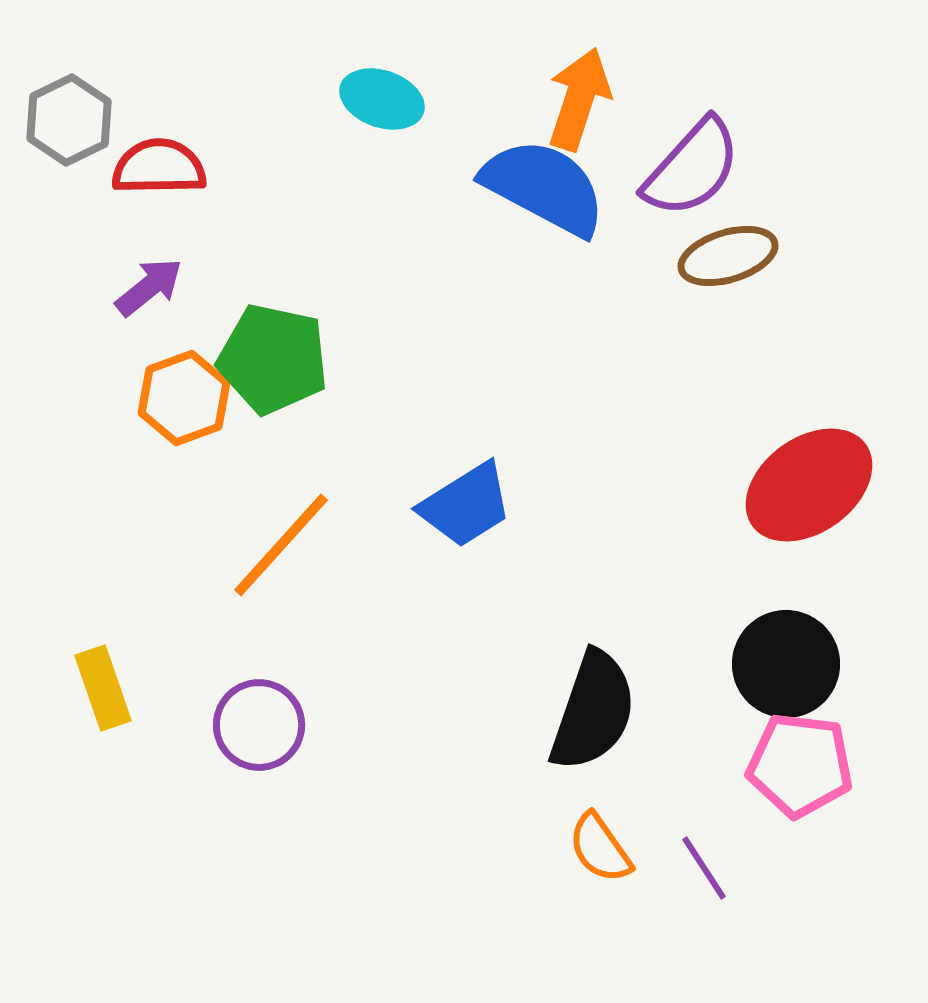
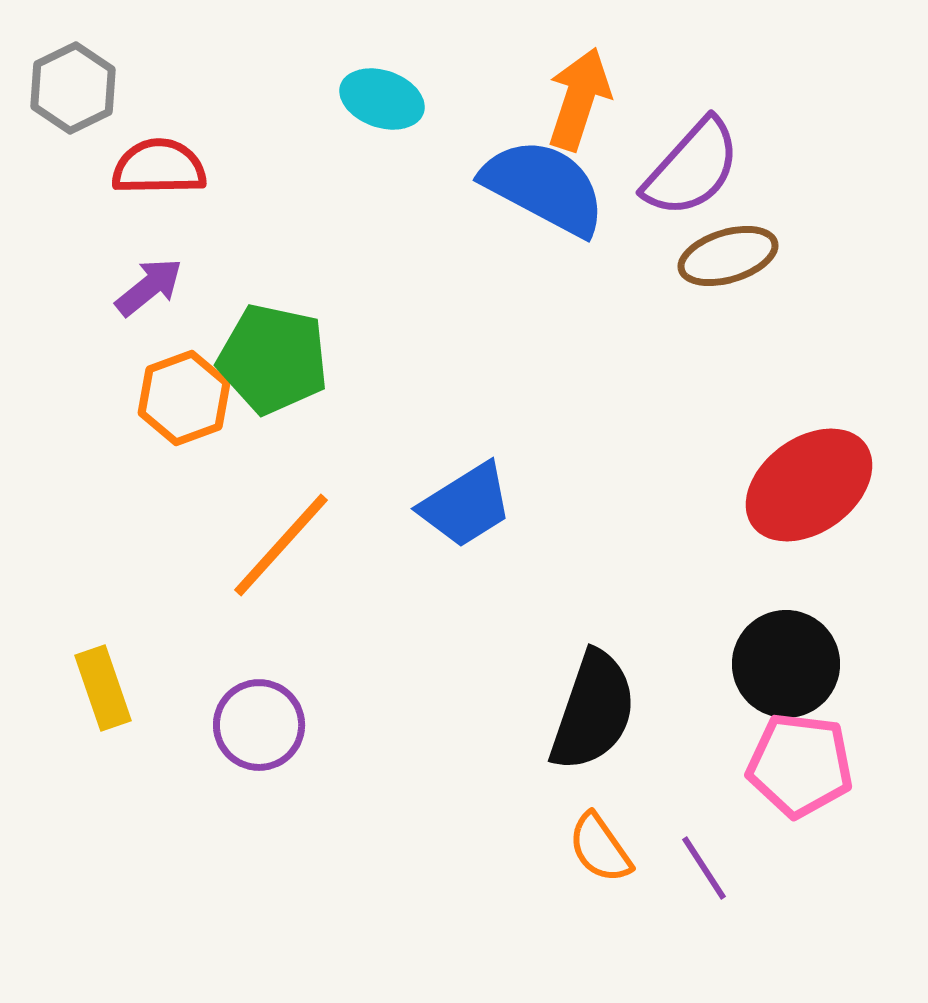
gray hexagon: moved 4 px right, 32 px up
